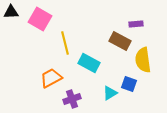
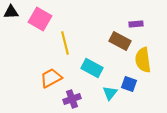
cyan rectangle: moved 3 px right, 5 px down
cyan triangle: rotated 21 degrees counterclockwise
